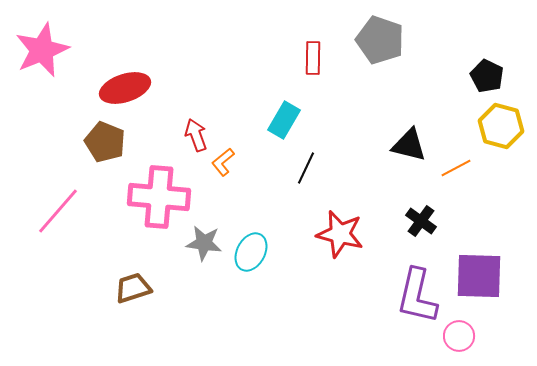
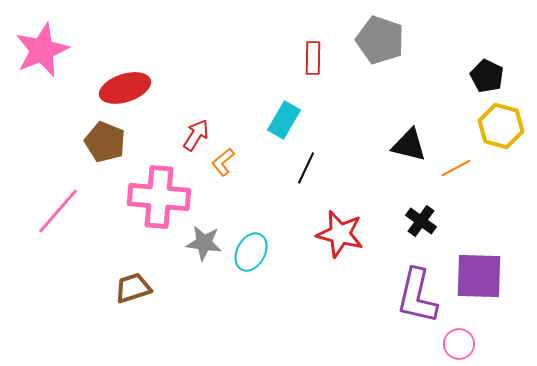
red arrow: rotated 52 degrees clockwise
pink circle: moved 8 px down
